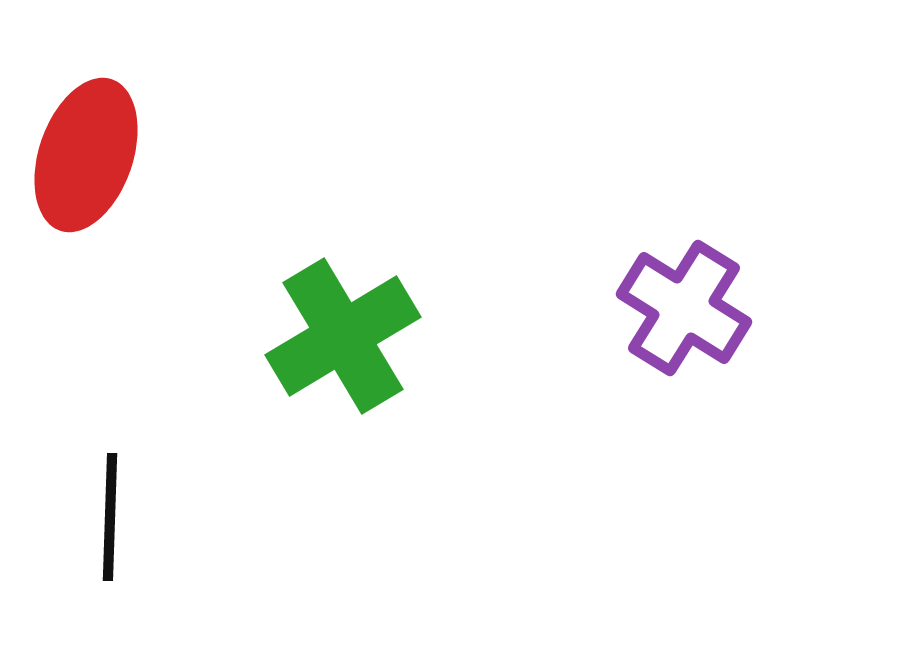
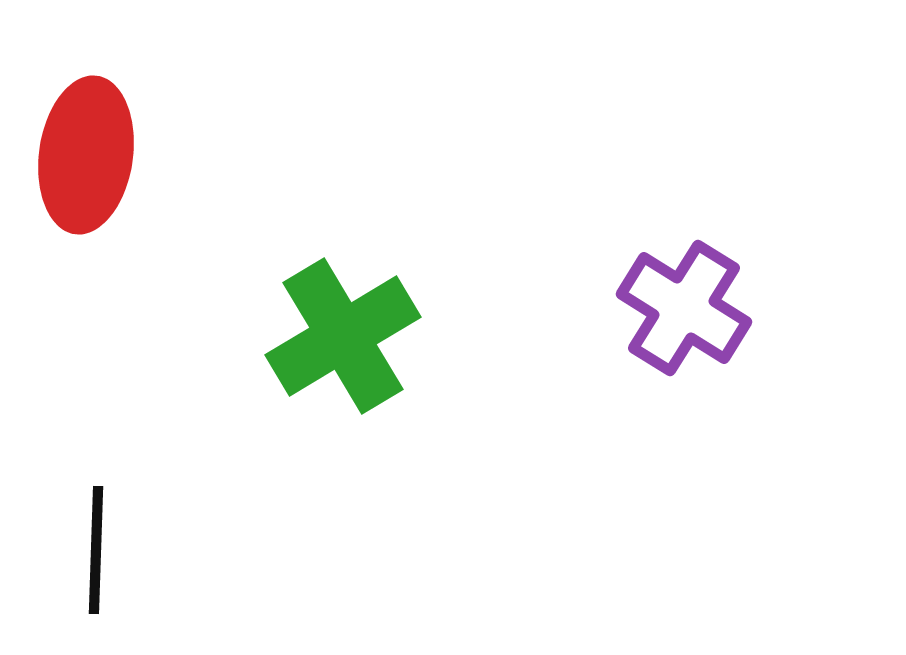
red ellipse: rotated 11 degrees counterclockwise
black line: moved 14 px left, 33 px down
